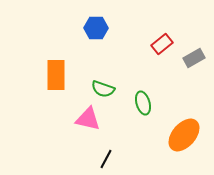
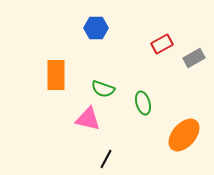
red rectangle: rotated 10 degrees clockwise
